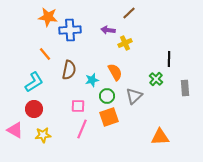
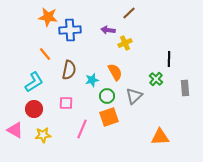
pink square: moved 12 px left, 3 px up
